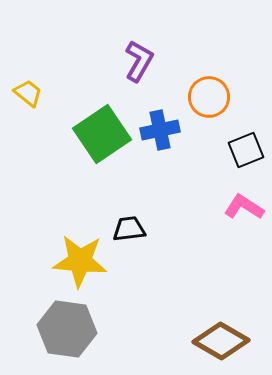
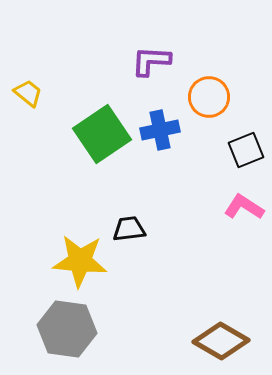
purple L-shape: moved 12 px right; rotated 117 degrees counterclockwise
